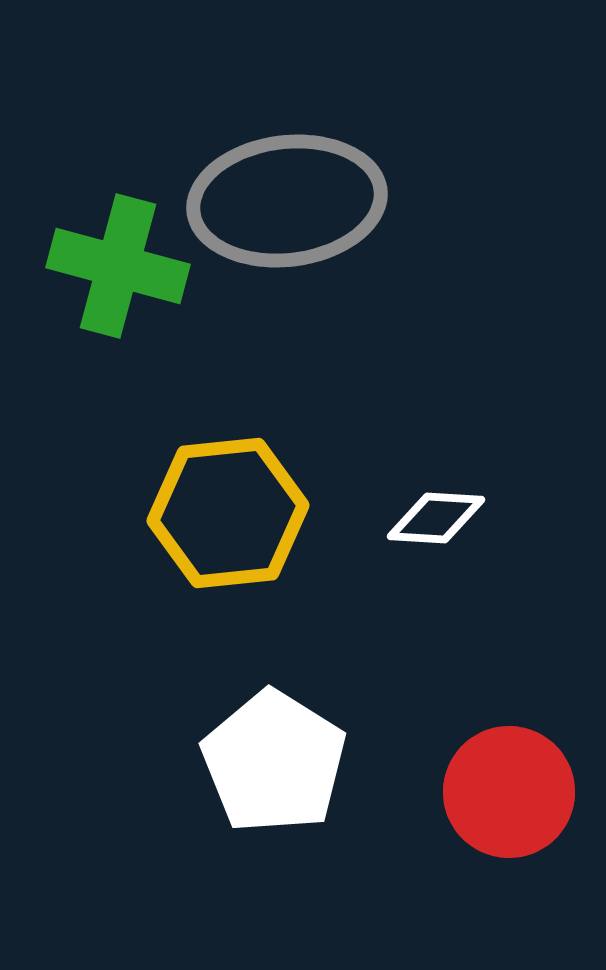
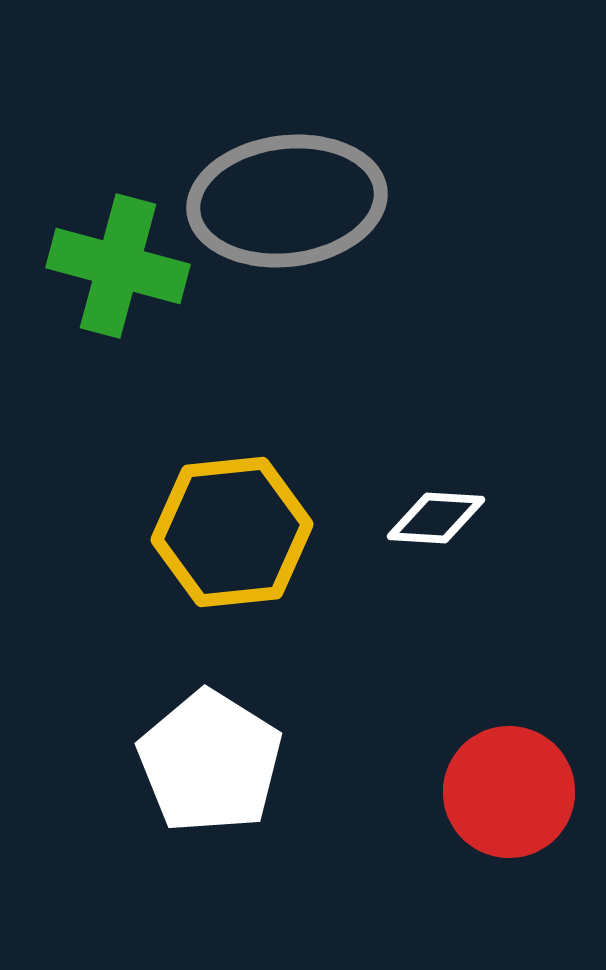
yellow hexagon: moved 4 px right, 19 px down
white pentagon: moved 64 px left
